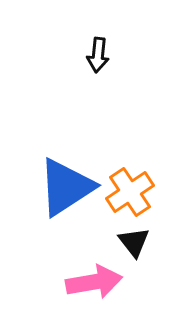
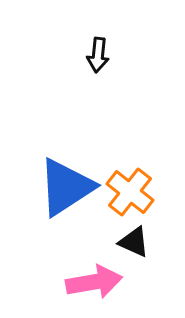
orange cross: rotated 18 degrees counterclockwise
black triangle: rotated 28 degrees counterclockwise
